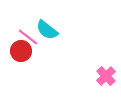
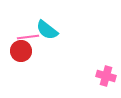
pink line: rotated 45 degrees counterclockwise
pink cross: rotated 30 degrees counterclockwise
